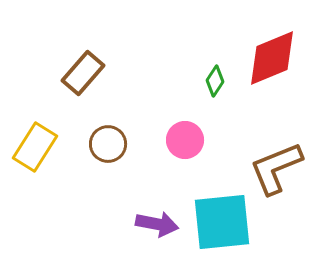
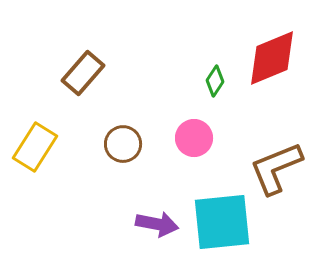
pink circle: moved 9 px right, 2 px up
brown circle: moved 15 px right
